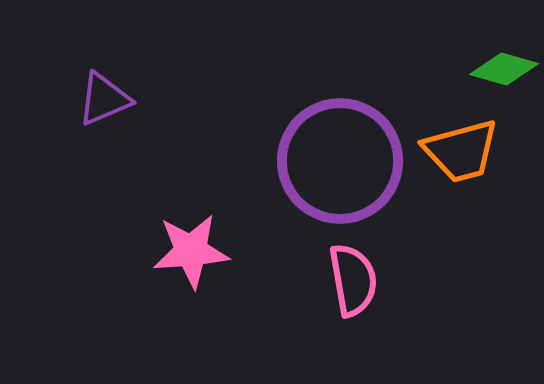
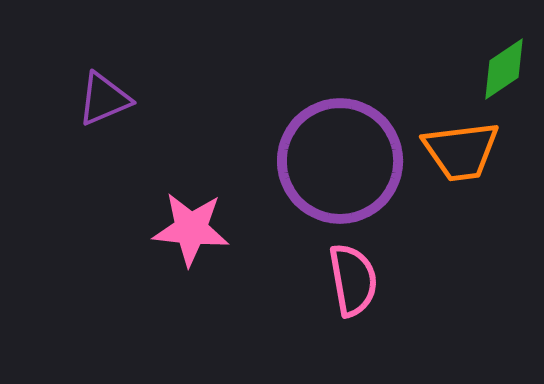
green diamond: rotated 50 degrees counterclockwise
orange trapezoid: rotated 8 degrees clockwise
pink star: moved 22 px up; rotated 10 degrees clockwise
